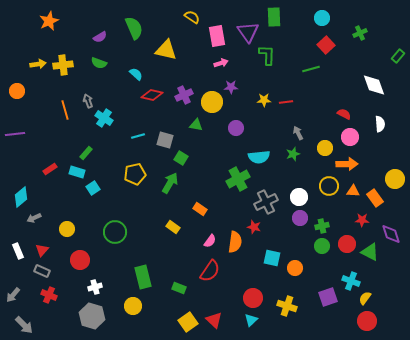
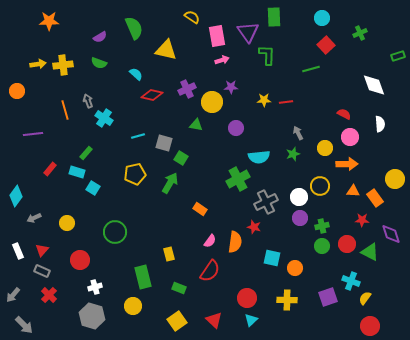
orange star at (49, 21): rotated 24 degrees clockwise
green rectangle at (398, 56): rotated 32 degrees clockwise
pink arrow at (221, 63): moved 1 px right, 3 px up
purple cross at (184, 95): moved 3 px right, 6 px up
purple line at (15, 134): moved 18 px right
gray square at (165, 140): moved 1 px left, 3 px down
red rectangle at (50, 169): rotated 16 degrees counterclockwise
yellow circle at (329, 186): moved 9 px left
cyan square at (93, 188): rotated 24 degrees counterclockwise
cyan diamond at (21, 197): moved 5 px left, 1 px up; rotated 15 degrees counterclockwise
yellow rectangle at (173, 227): moved 4 px left, 27 px down; rotated 40 degrees clockwise
yellow circle at (67, 229): moved 6 px up
red cross at (49, 295): rotated 21 degrees clockwise
red circle at (253, 298): moved 6 px left
yellow cross at (287, 306): moved 6 px up; rotated 18 degrees counterclockwise
red circle at (367, 321): moved 3 px right, 5 px down
yellow square at (188, 322): moved 11 px left, 1 px up
